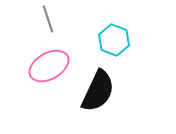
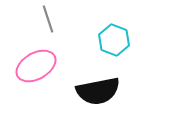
pink ellipse: moved 13 px left
black semicircle: rotated 54 degrees clockwise
